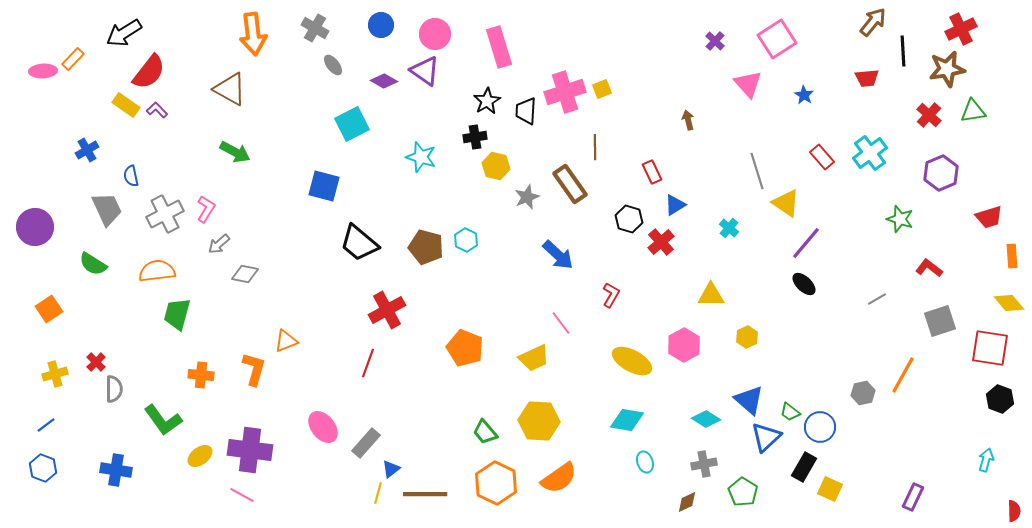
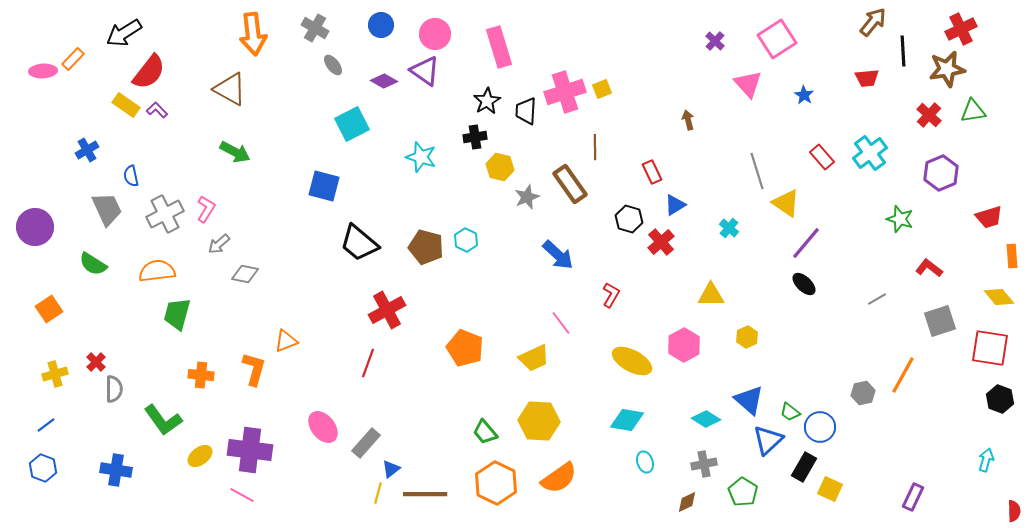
yellow hexagon at (496, 166): moved 4 px right, 1 px down
yellow diamond at (1009, 303): moved 10 px left, 6 px up
blue triangle at (766, 437): moved 2 px right, 3 px down
